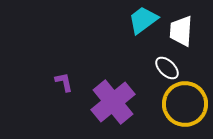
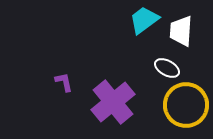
cyan trapezoid: moved 1 px right
white ellipse: rotated 15 degrees counterclockwise
yellow circle: moved 1 px right, 1 px down
